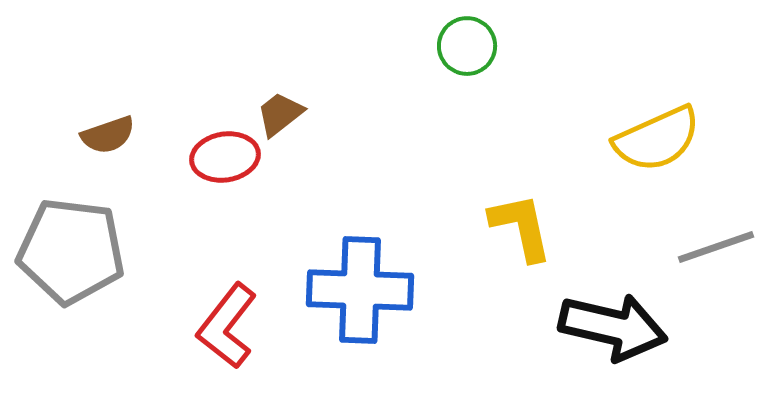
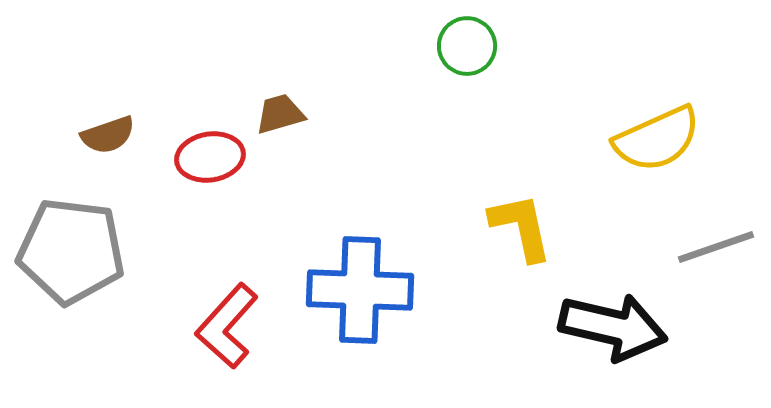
brown trapezoid: rotated 22 degrees clockwise
red ellipse: moved 15 px left
red L-shape: rotated 4 degrees clockwise
